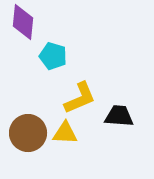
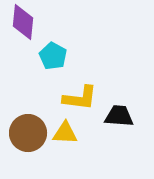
cyan pentagon: rotated 12 degrees clockwise
yellow L-shape: rotated 30 degrees clockwise
